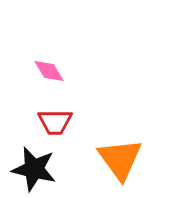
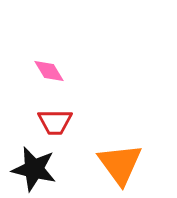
orange triangle: moved 5 px down
